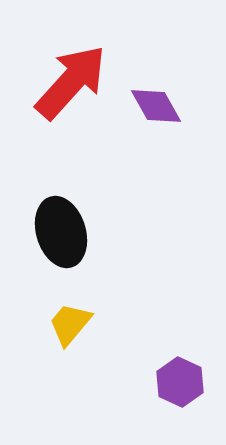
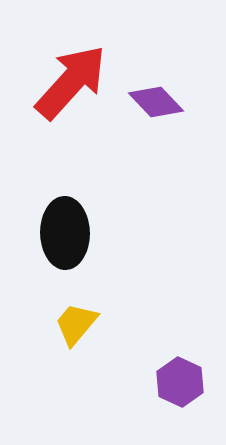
purple diamond: moved 4 px up; rotated 14 degrees counterclockwise
black ellipse: moved 4 px right, 1 px down; rotated 16 degrees clockwise
yellow trapezoid: moved 6 px right
